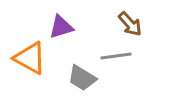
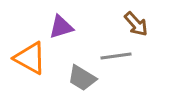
brown arrow: moved 6 px right
